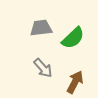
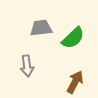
gray arrow: moved 16 px left, 2 px up; rotated 35 degrees clockwise
